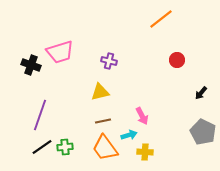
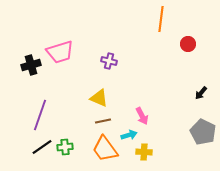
orange line: rotated 45 degrees counterclockwise
red circle: moved 11 px right, 16 px up
black cross: rotated 36 degrees counterclockwise
yellow triangle: moved 1 px left, 6 px down; rotated 36 degrees clockwise
orange trapezoid: moved 1 px down
yellow cross: moved 1 px left
